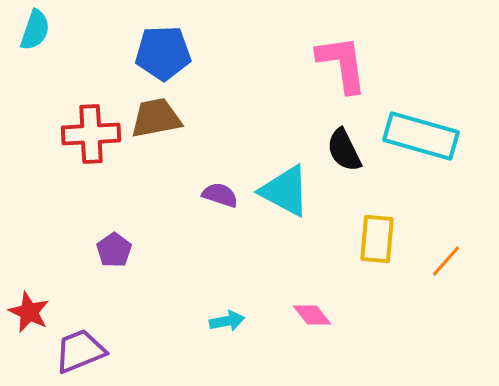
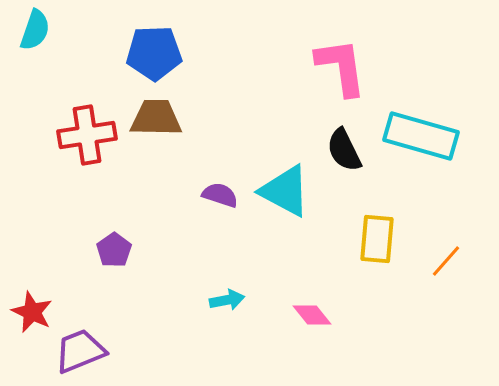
blue pentagon: moved 9 px left
pink L-shape: moved 1 px left, 3 px down
brown trapezoid: rotated 12 degrees clockwise
red cross: moved 4 px left, 1 px down; rotated 6 degrees counterclockwise
red star: moved 3 px right
cyan arrow: moved 21 px up
